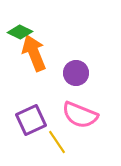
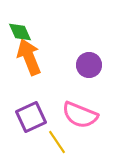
green diamond: rotated 40 degrees clockwise
orange arrow: moved 5 px left, 4 px down
purple circle: moved 13 px right, 8 px up
purple square: moved 3 px up
